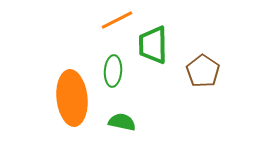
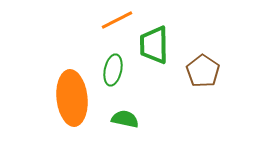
green trapezoid: moved 1 px right
green ellipse: moved 1 px up; rotated 8 degrees clockwise
green semicircle: moved 3 px right, 3 px up
